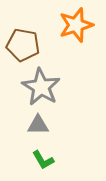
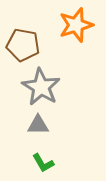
green L-shape: moved 3 px down
